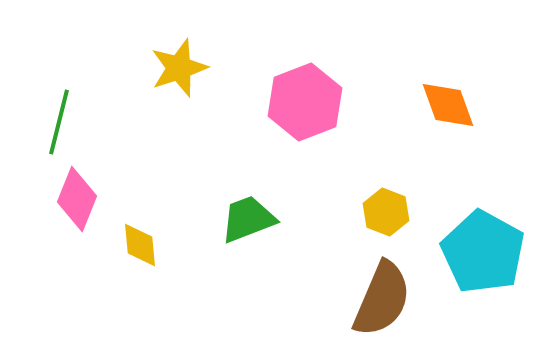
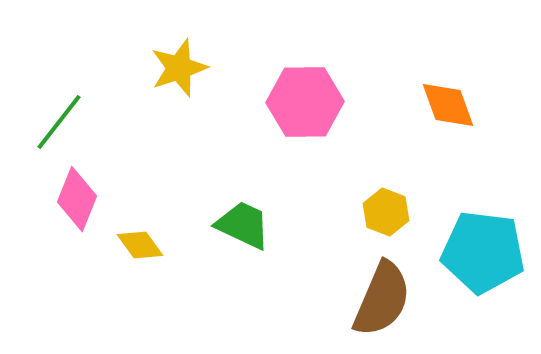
pink hexagon: rotated 20 degrees clockwise
green line: rotated 24 degrees clockwise
green trapezoid: moved 5 px left, 6 px down; rotated 46 degrees clockwise
yellow diamond: rotated 30 degrees counterclockwise
cyan pentagon: rotated 22 degrees counterclockwise
